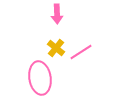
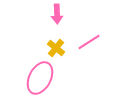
pink line: moved 8 px right, 10 px up
pink ellipse: rotated 36 degrees clockwise
